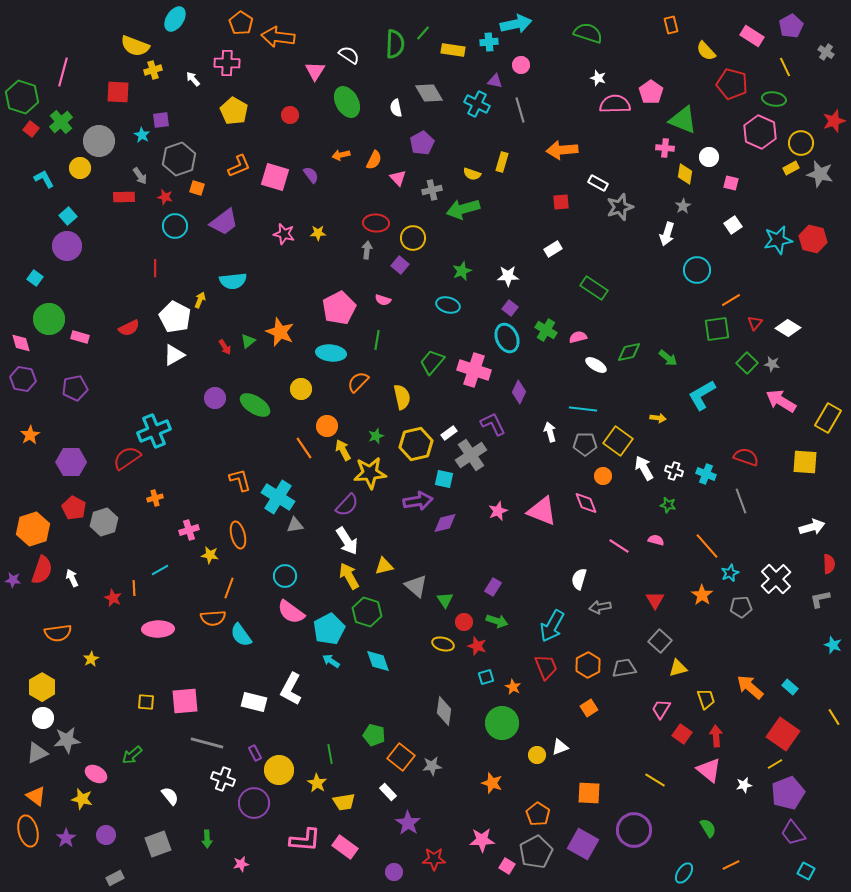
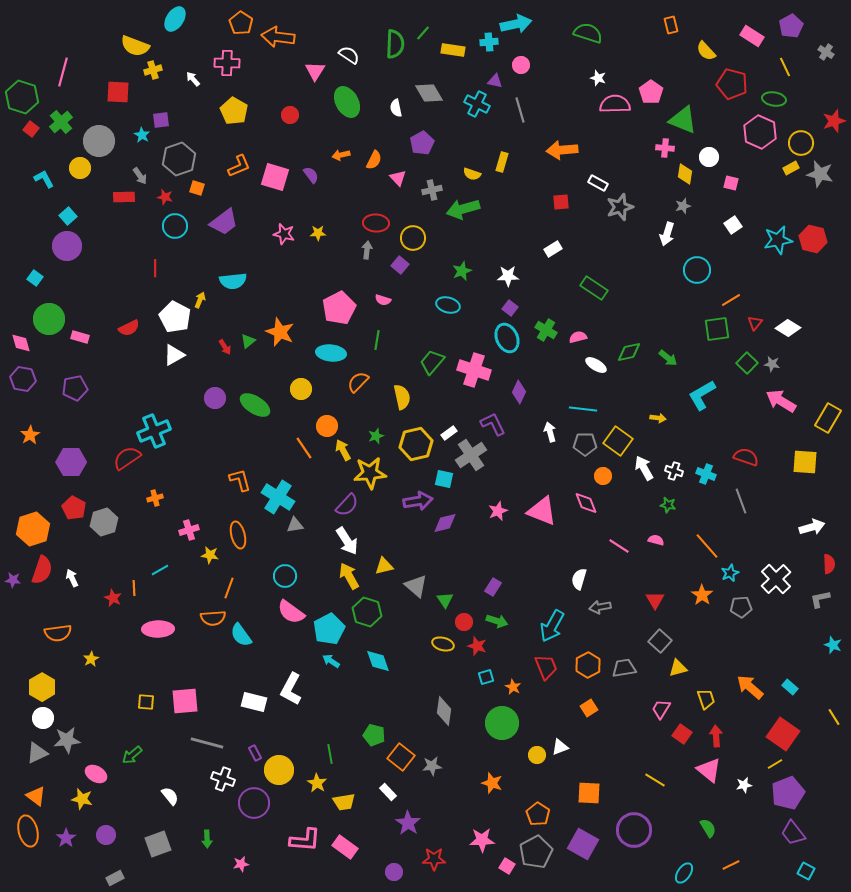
gray star at (683, 206): rotated 14 degrees clockwise
